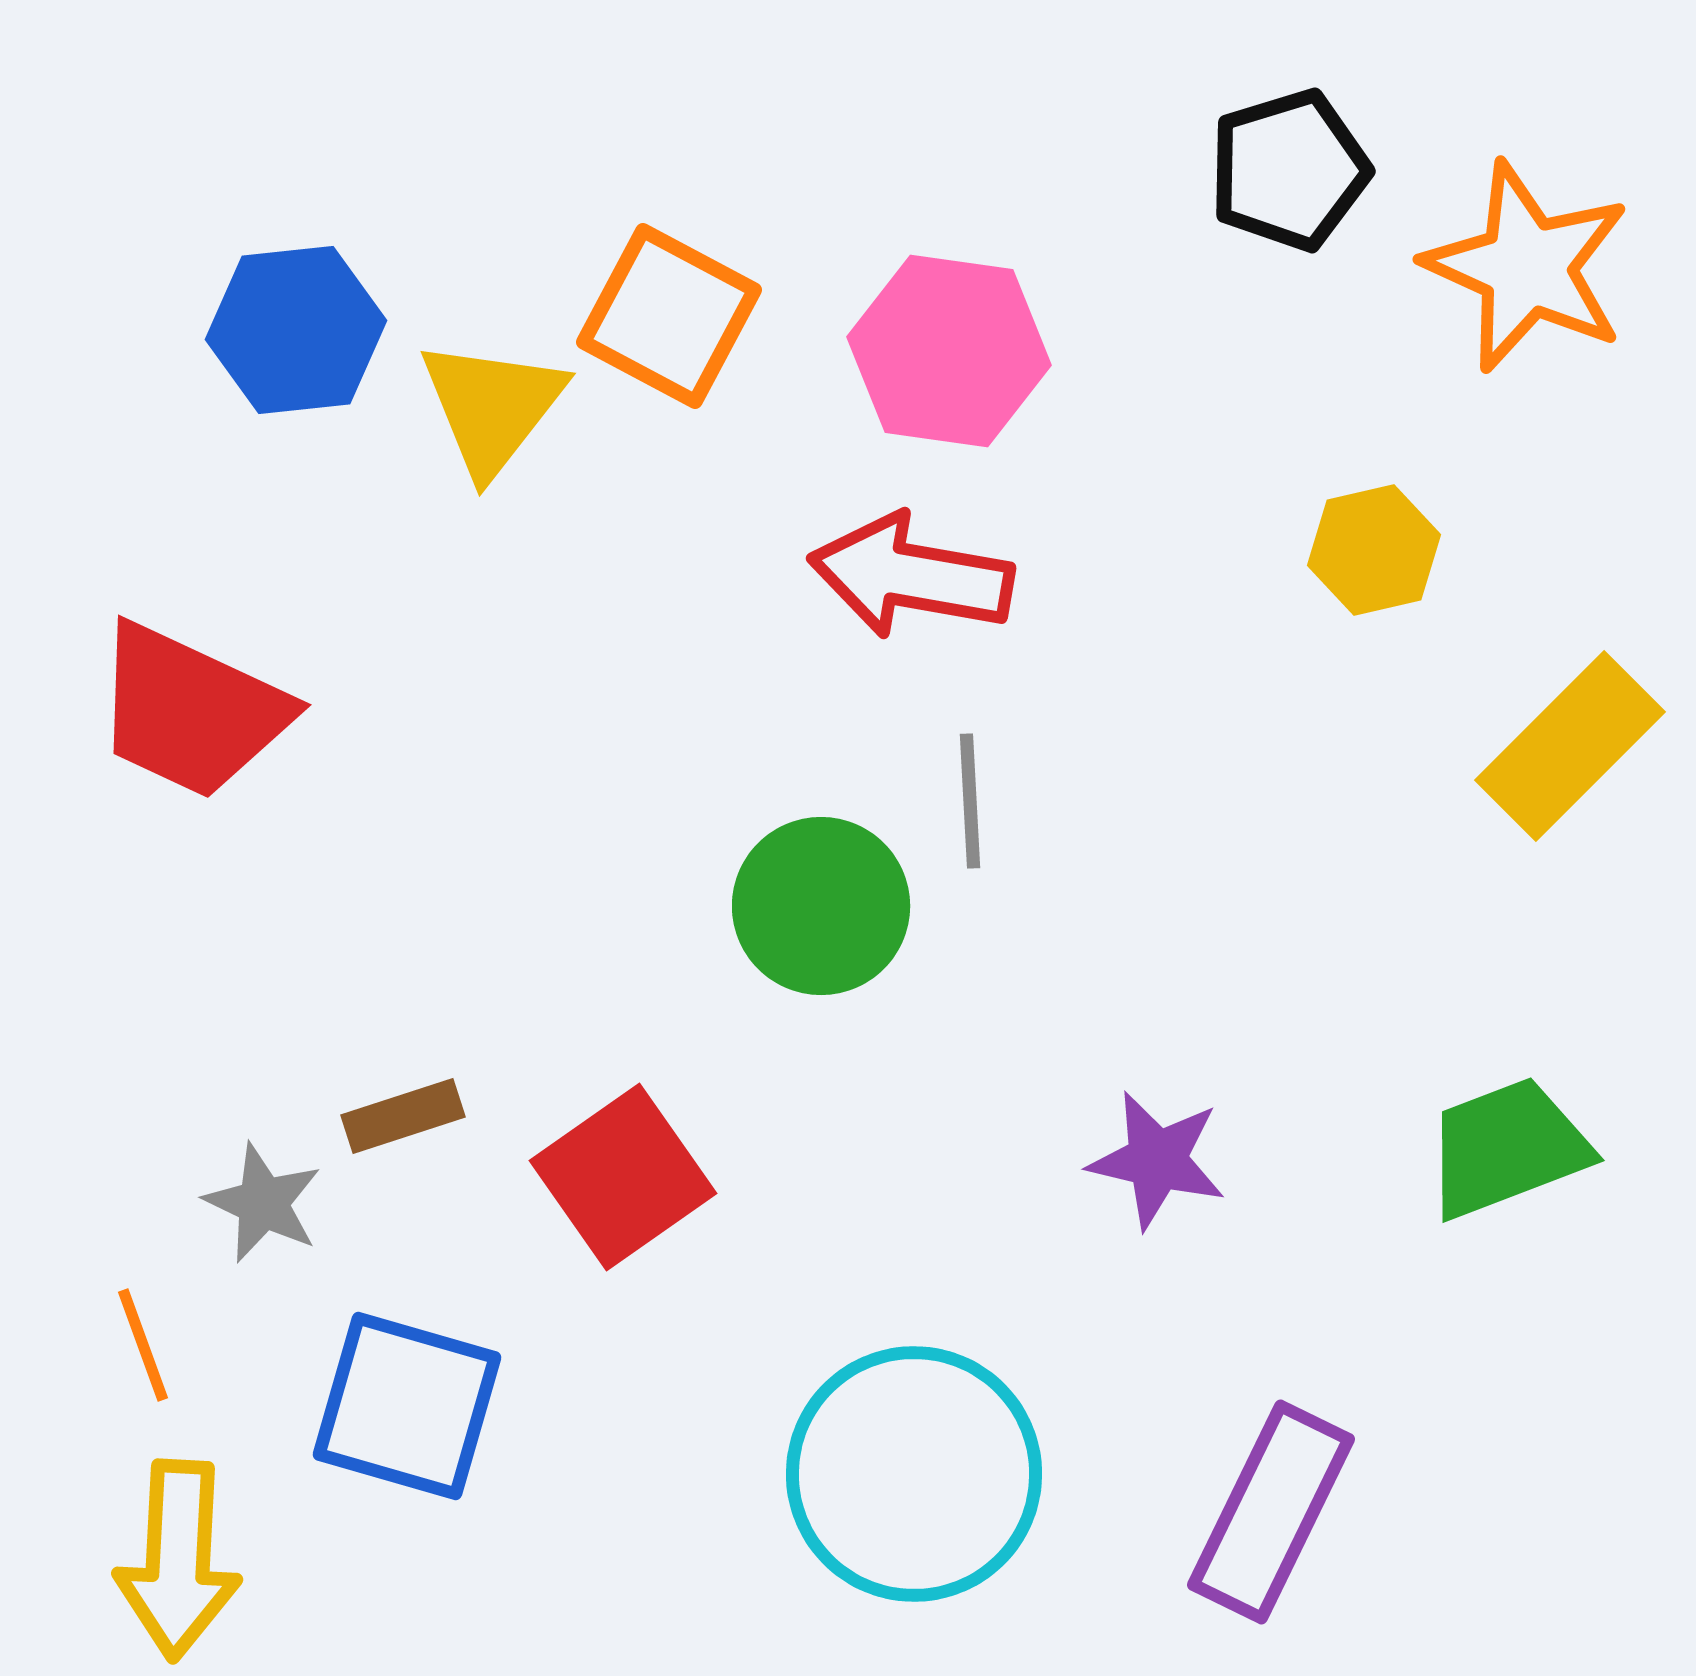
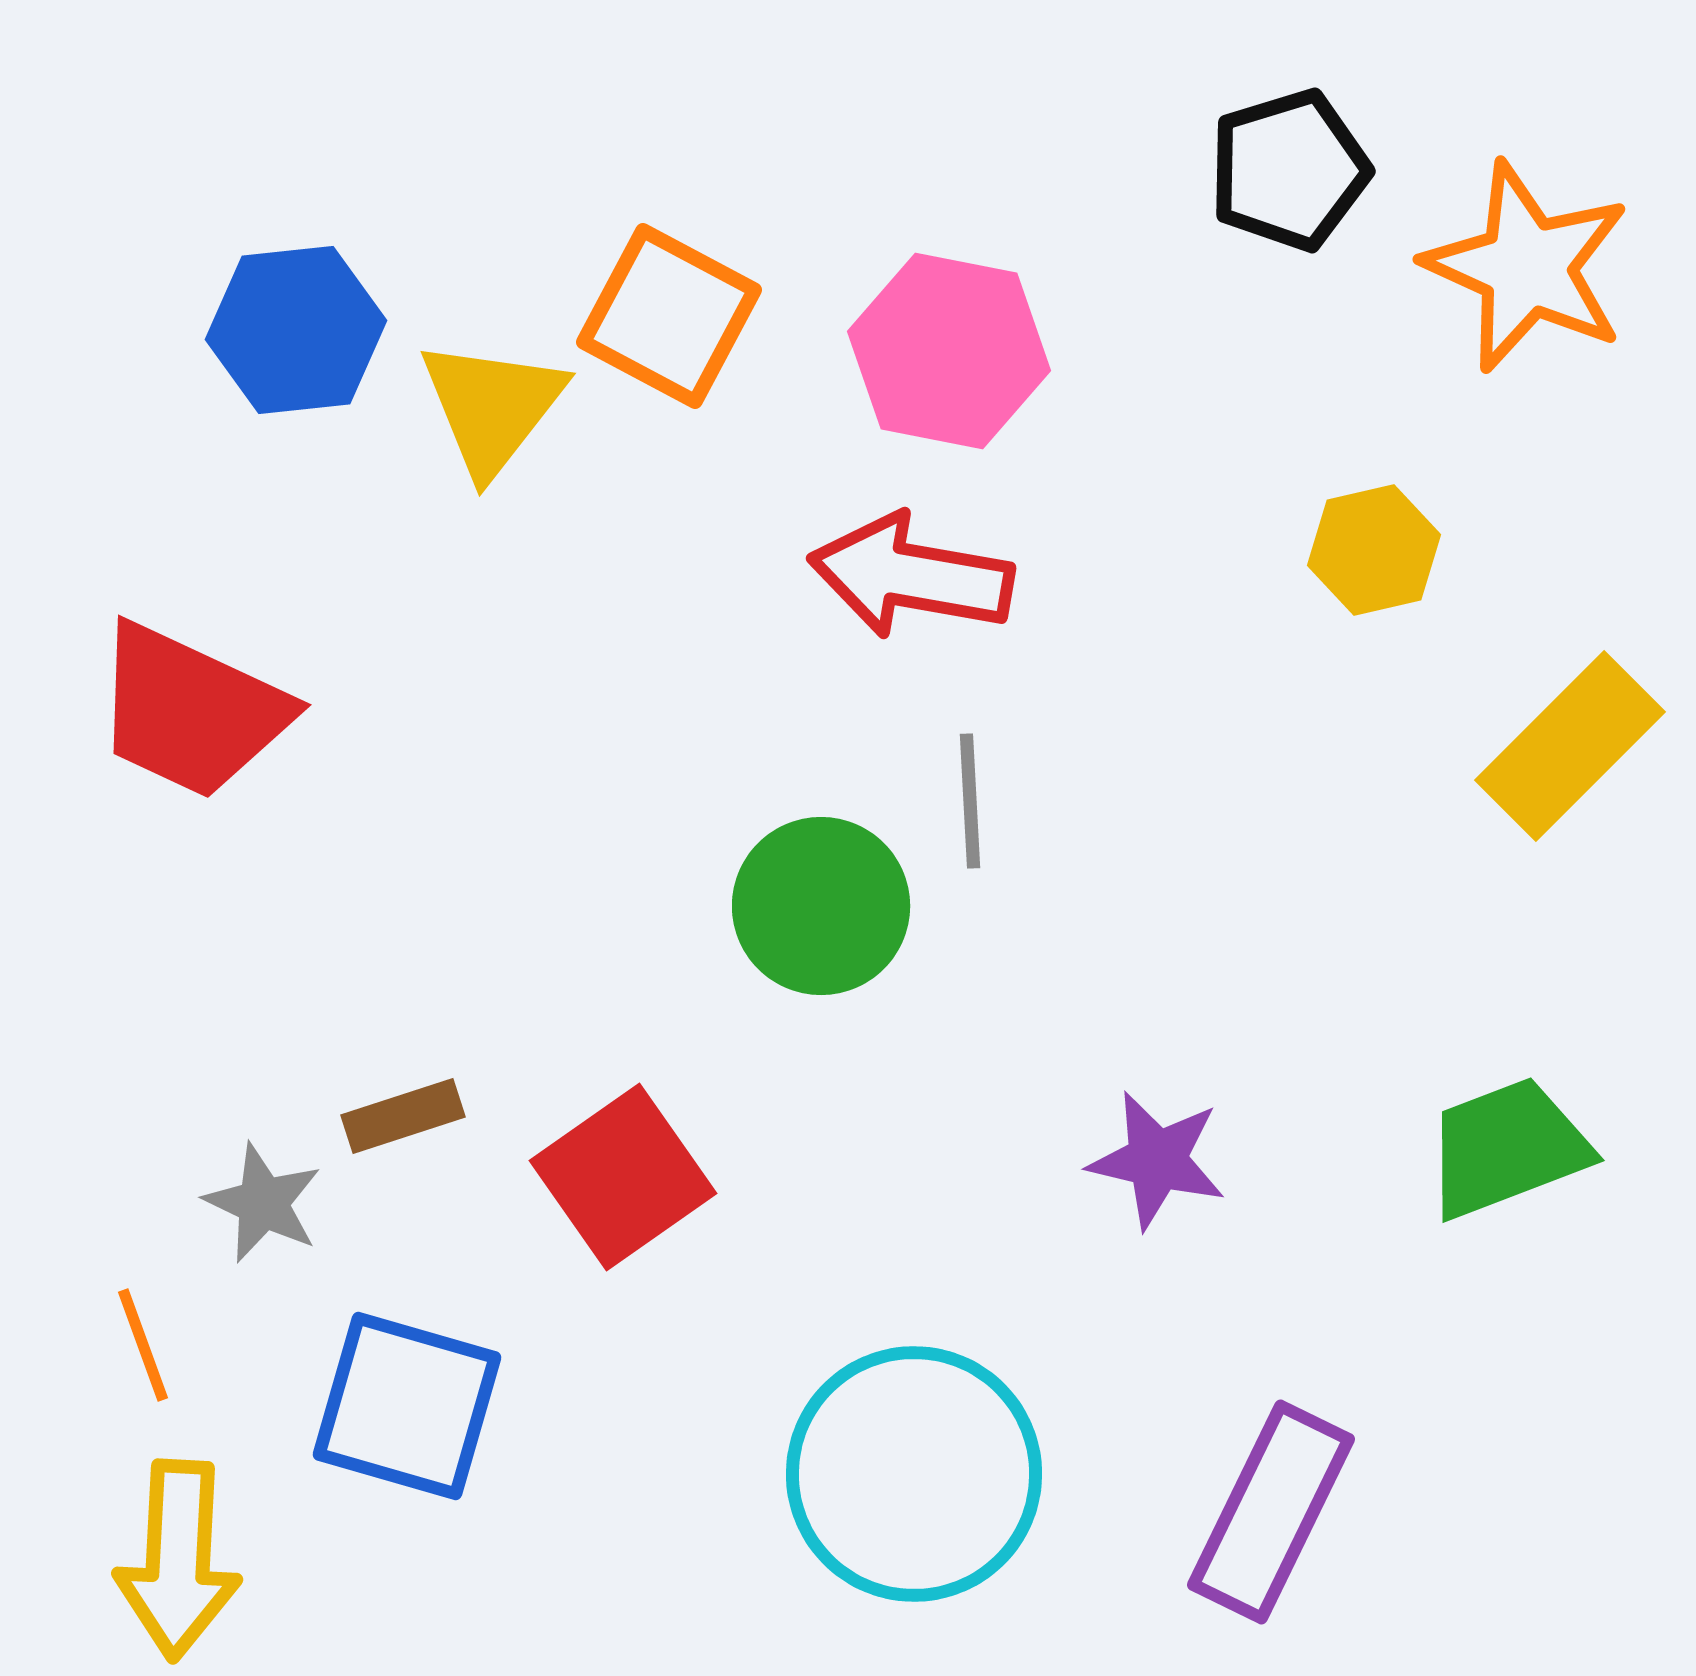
pink hexagon: rotated 3 degrees clockwise
